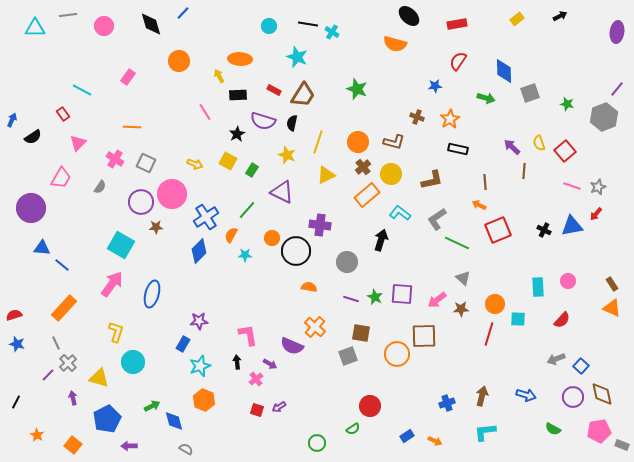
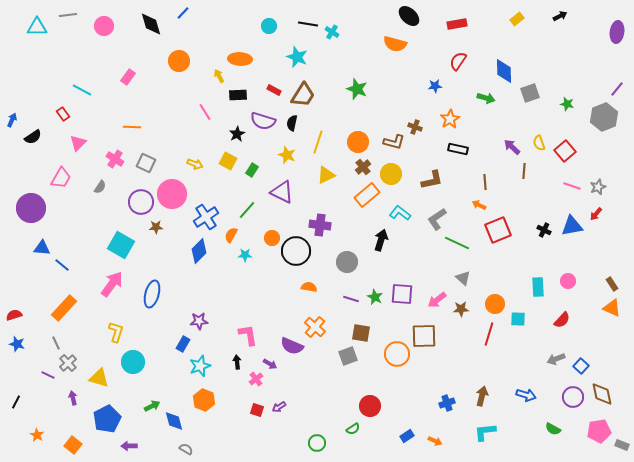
cyan triangle at (35, 28): moved 2 px right, 1 px up
brown cross at (417, 117): moved 2 px left, 10 px down
purple line at (48, 375): rotated 72 degrees clockwise
